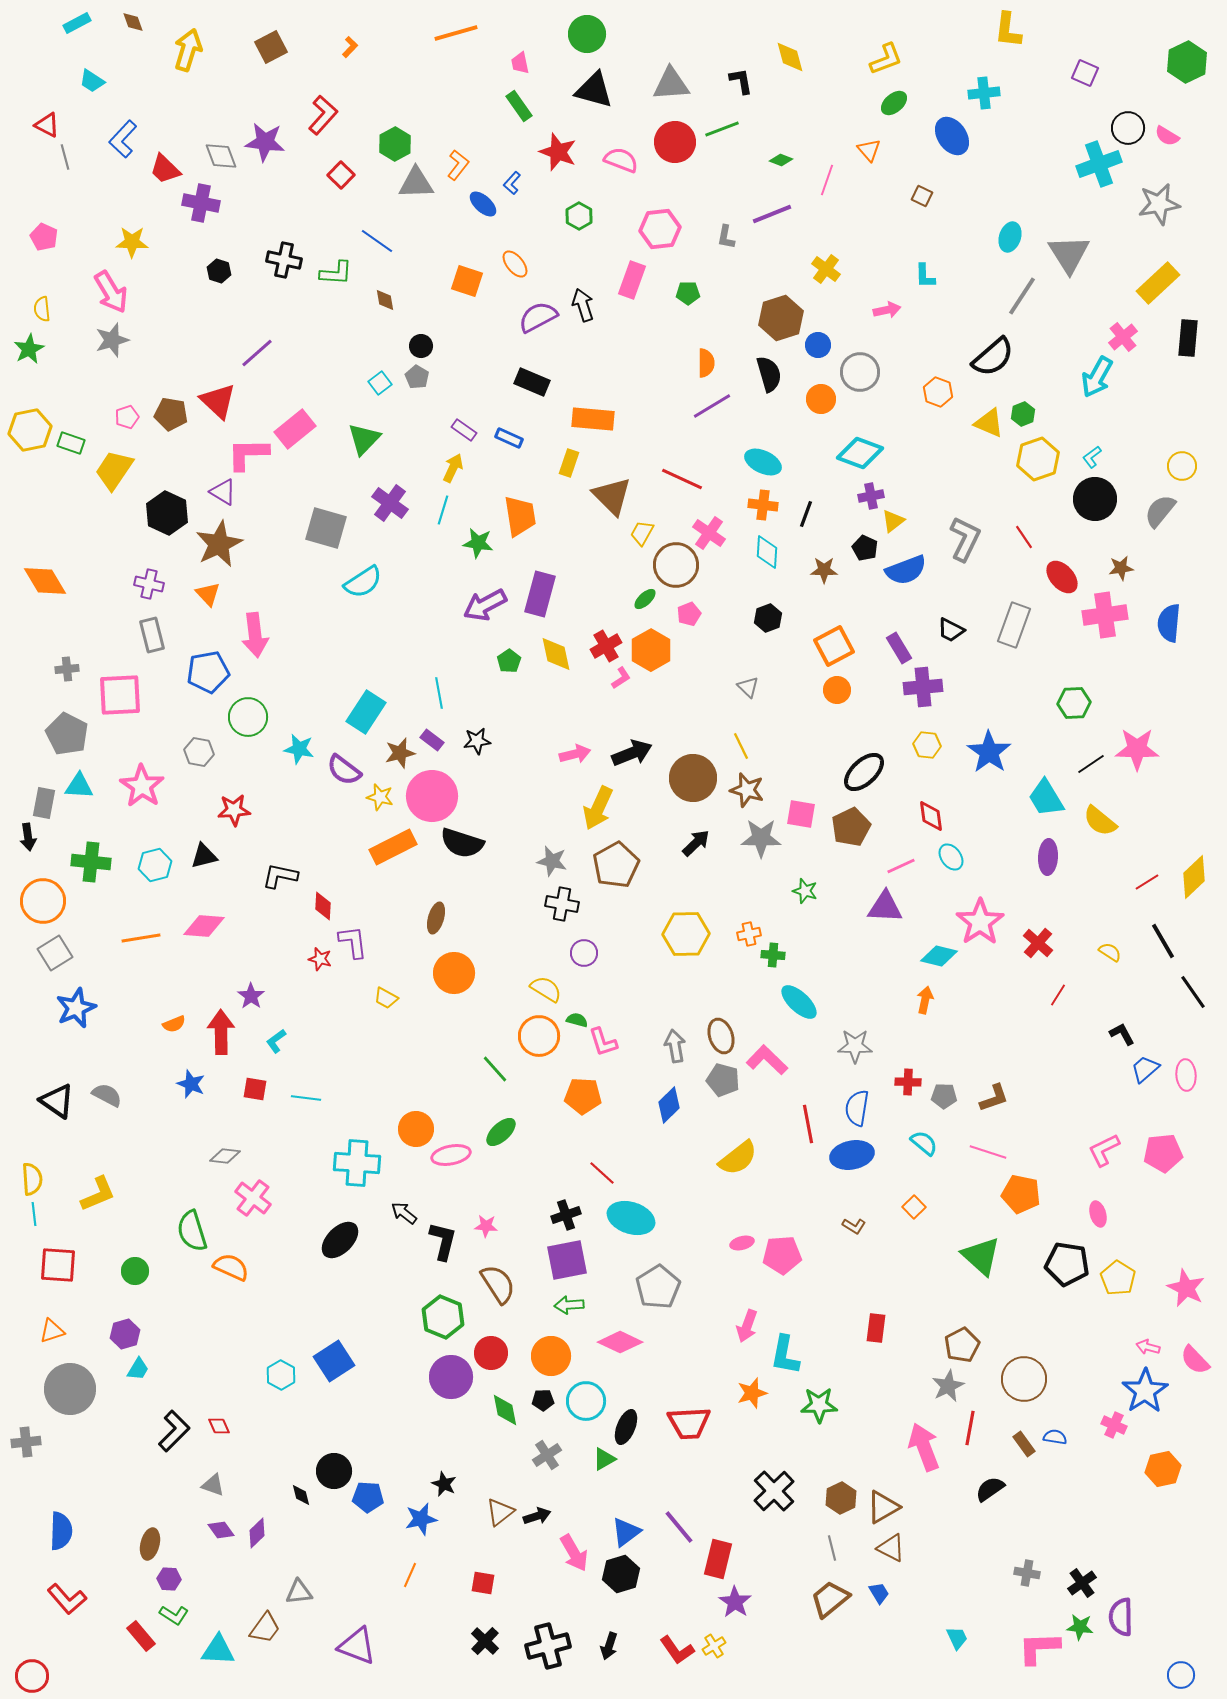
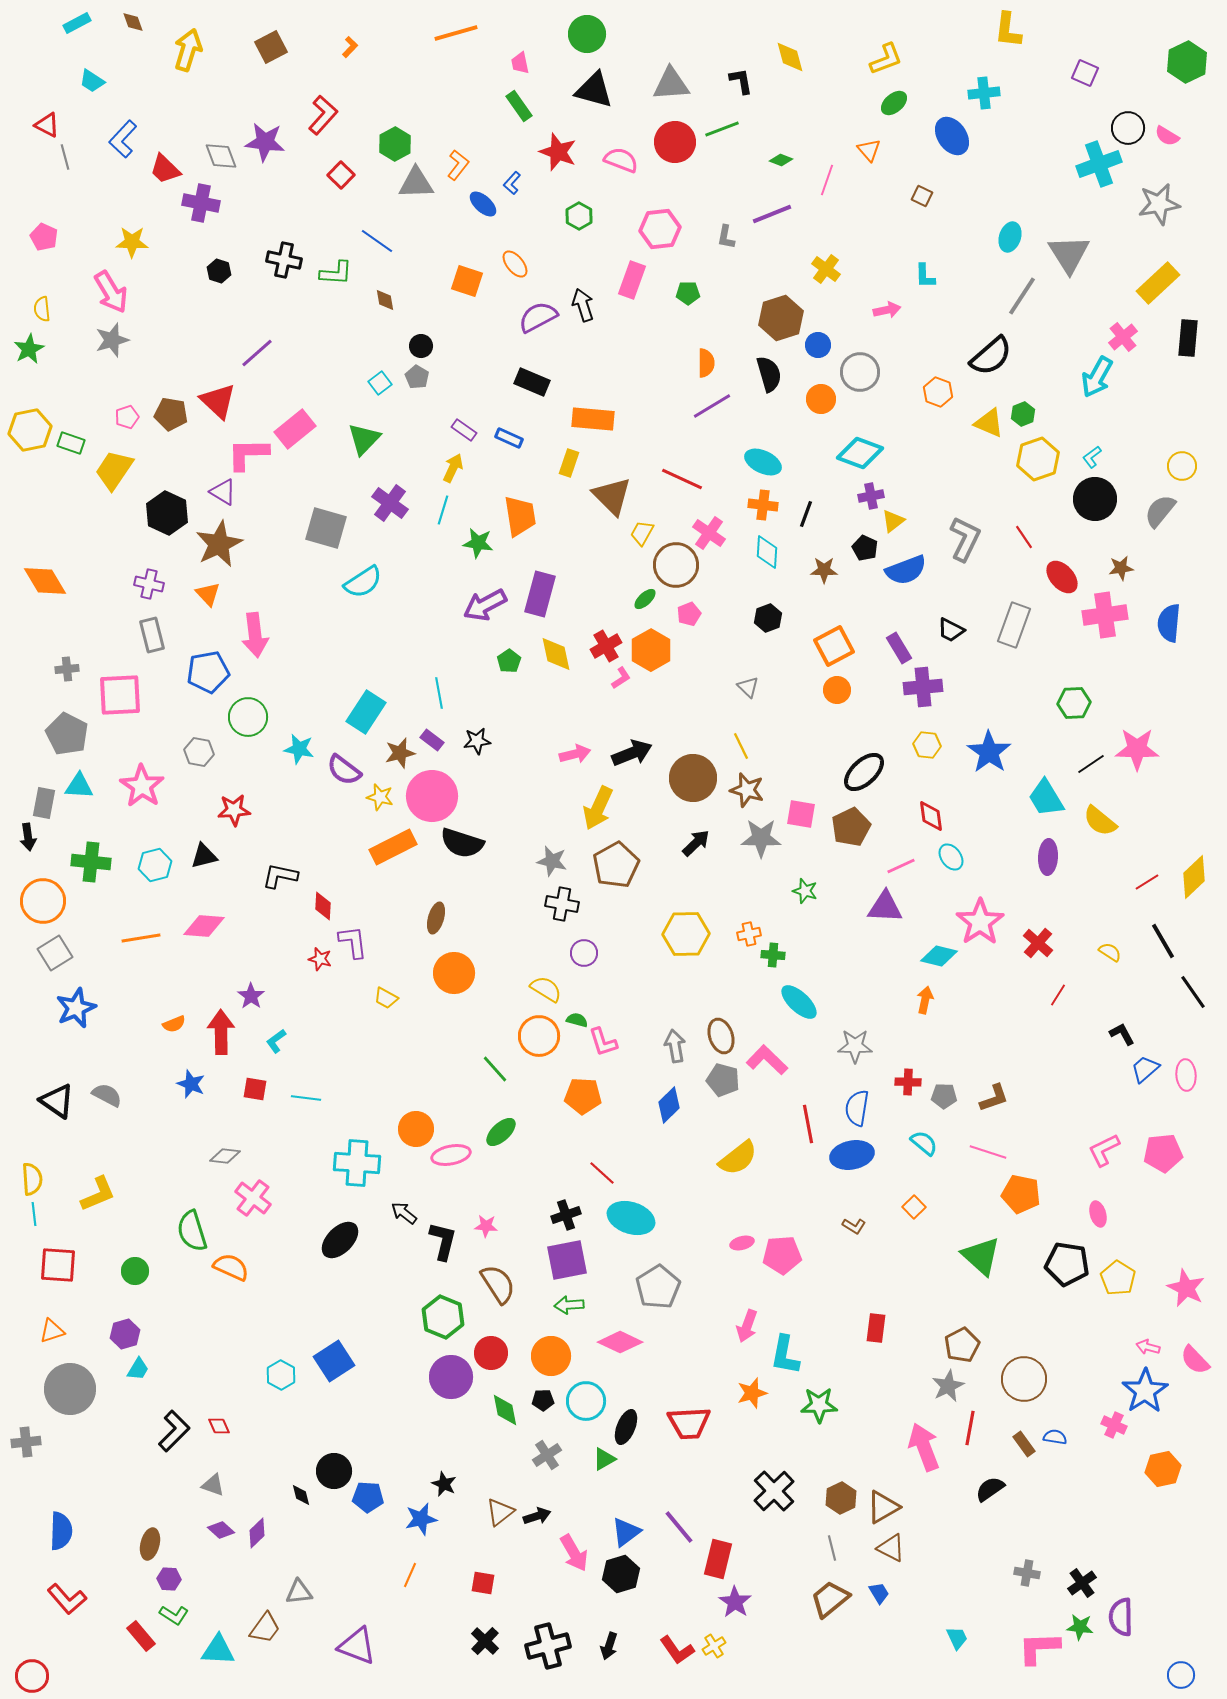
black semicircle at (993, 357): moved 2 px left, 1 px up
purple diamond at (221, 1530): rotated 12 degrees counterclockwise
